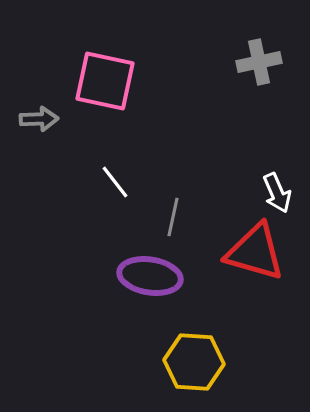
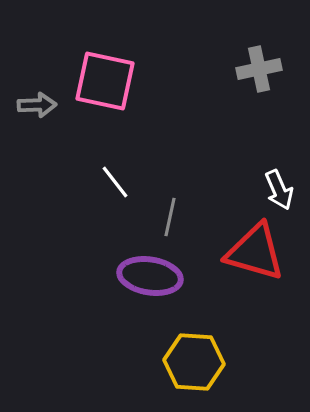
gray cross: moved 7 px down
gray arrow: moved 2 px left, 14 px up
white arrow: moved 2 px right, 3 px up
gray line: moved 3 px left
